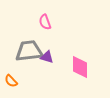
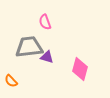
gray trapezoid: moved 4 px up
pink diamond: moved 2 px down; rotated 15 degrees clockwise
